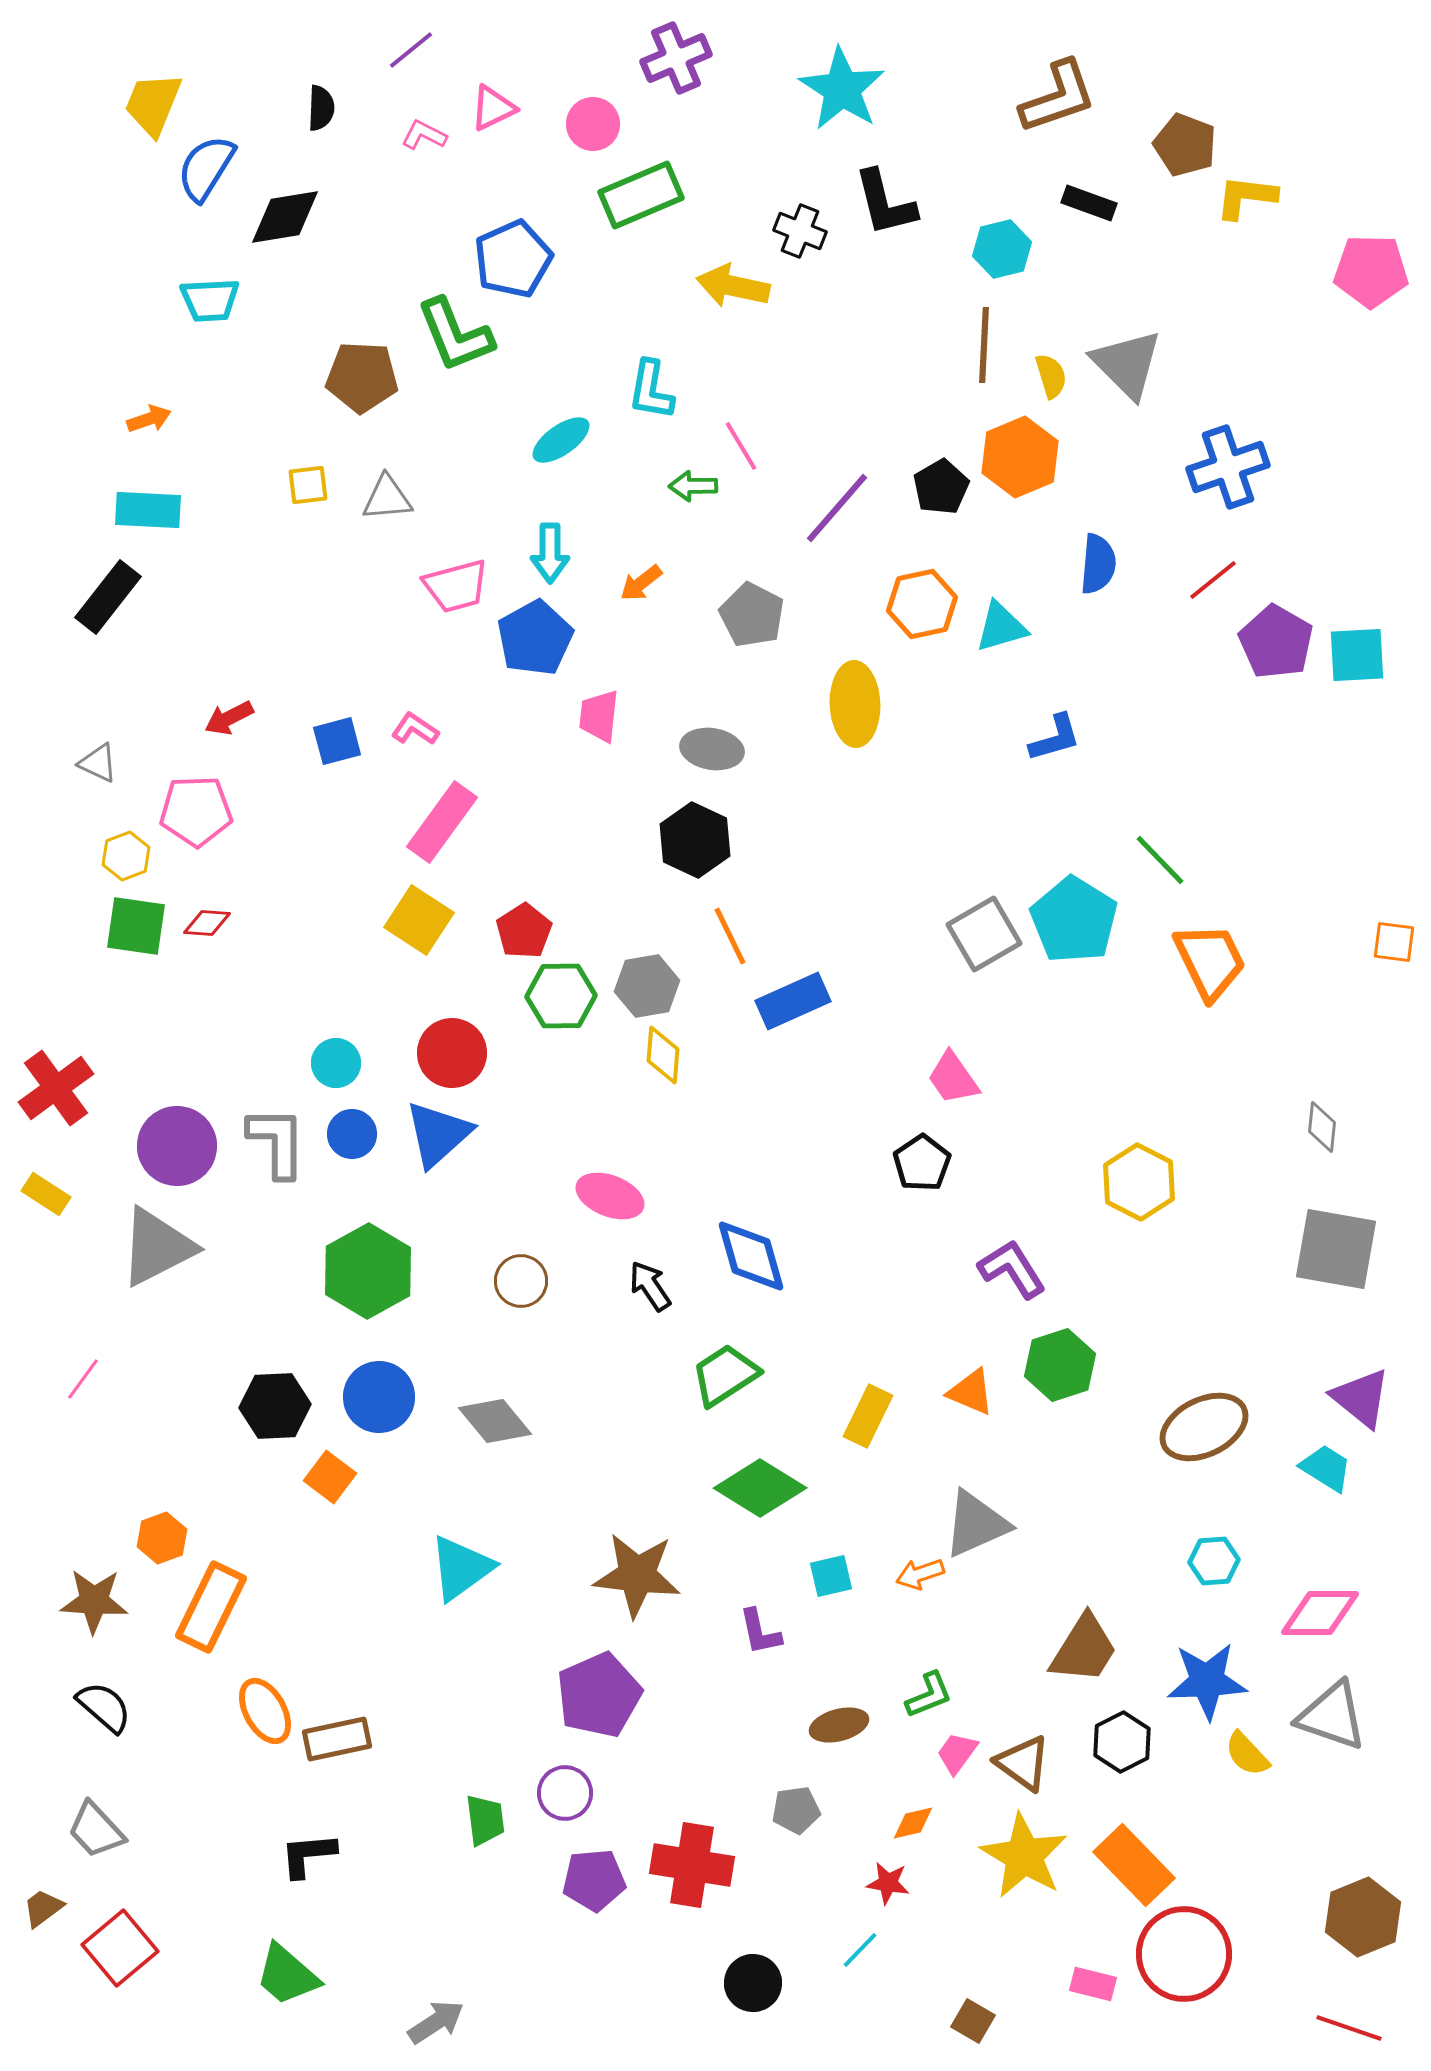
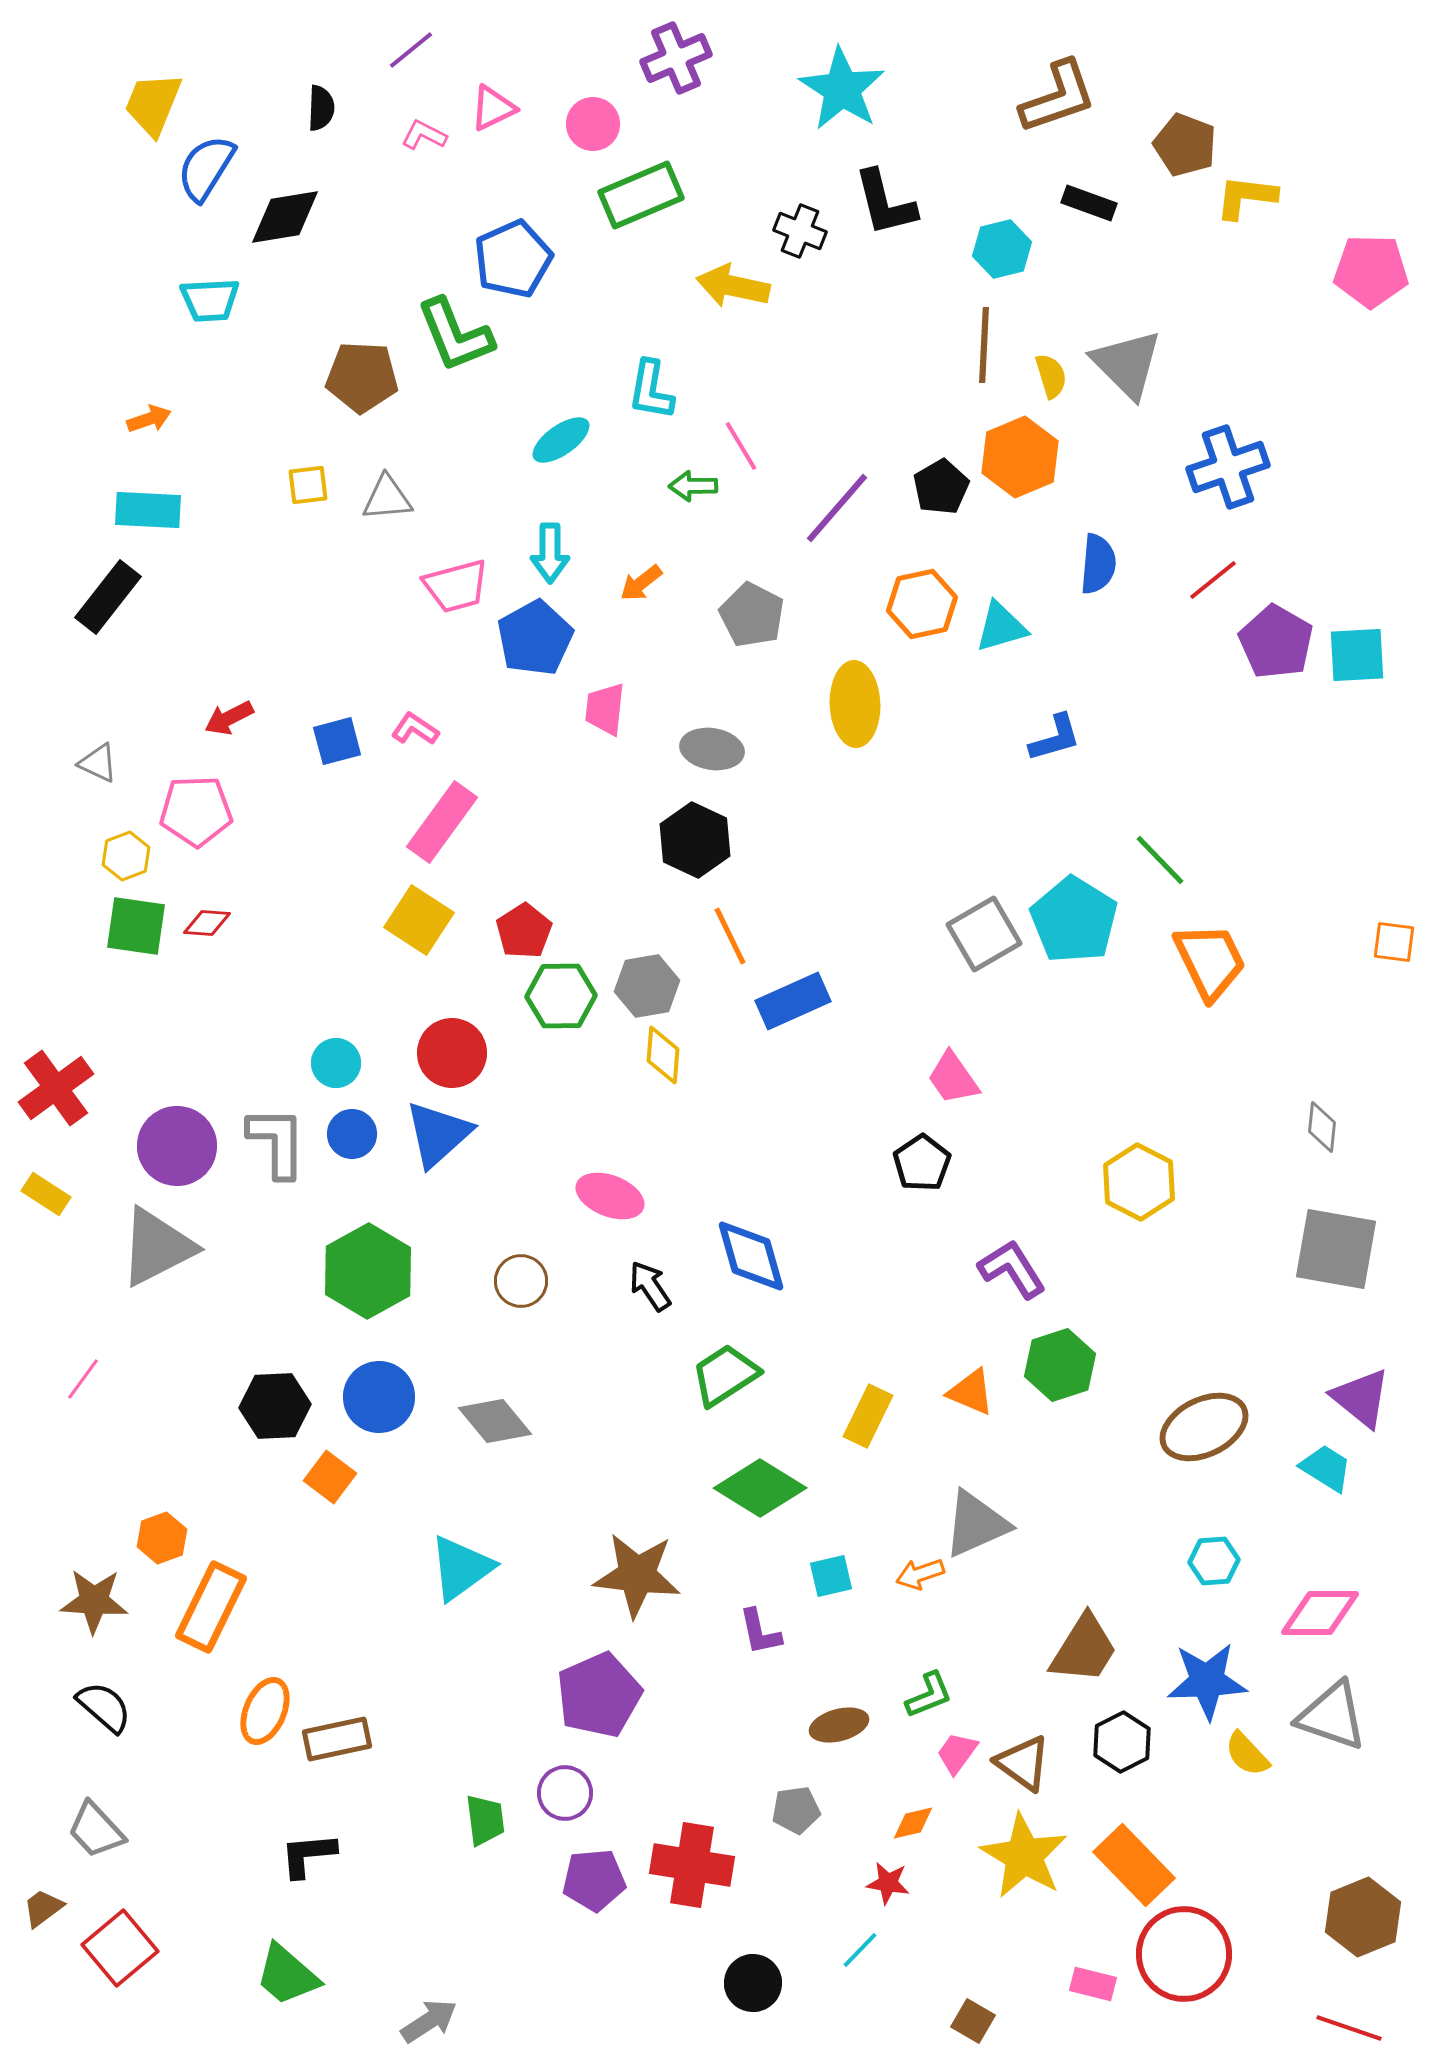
pink trapezoid at (599, 716): moved 6 px right, 7 px up
orange ellipse at (265, 1711): rotated 52 degrees clockwise
gray arrow at (436, 2022): moved 7 px left, 1 px up
